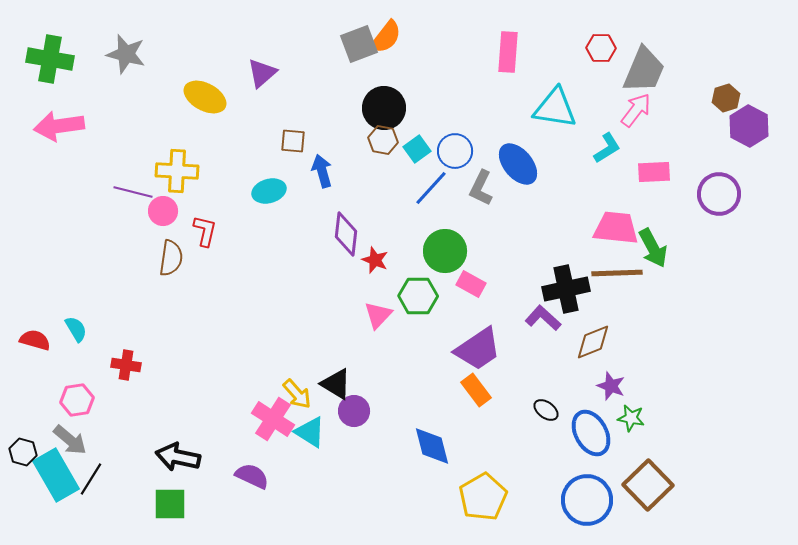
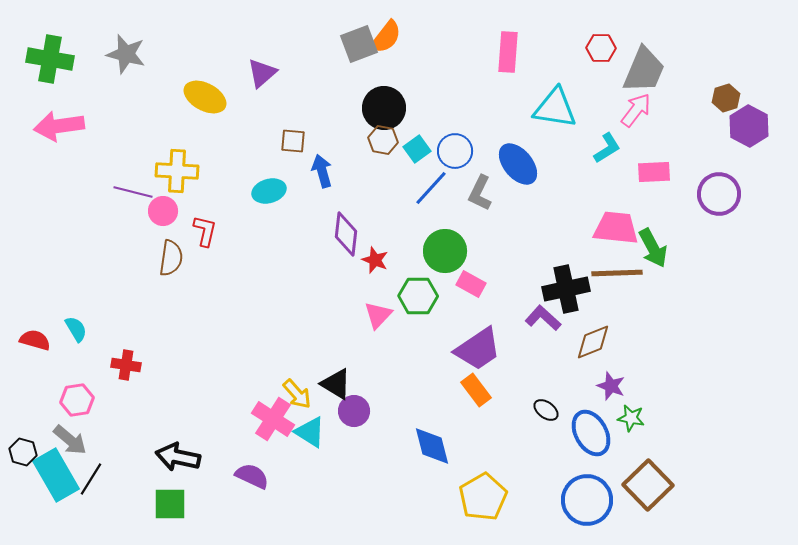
gray L-shape at (481, 188): moved 1 px left, 5 px down
